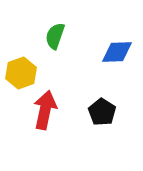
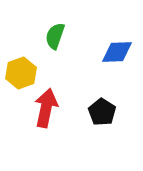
red arrow: moved 1 px right, 2 px up
